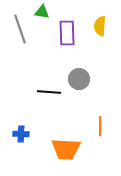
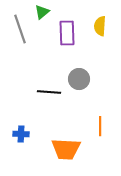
green triangle: rotated 49 degrees counterclockwise
